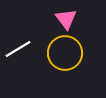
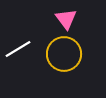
yellow circle: moved 1 px left, 1 px down
